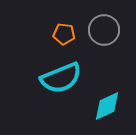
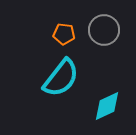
cyan semicircle: rotated 30 degrees counterclockwise
